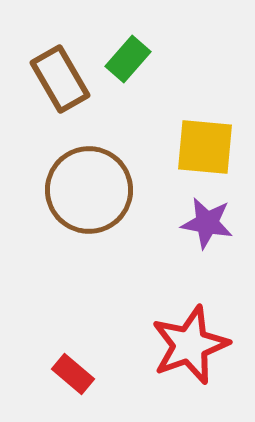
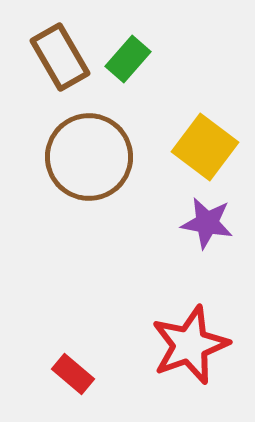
brown rectangle: moved 22 px up
yellow square: rotated 32 degrees clockwise
brown circle: moved 33 px up
